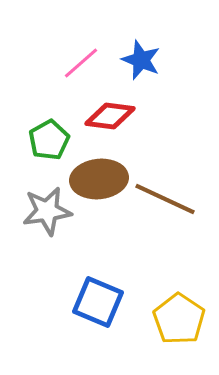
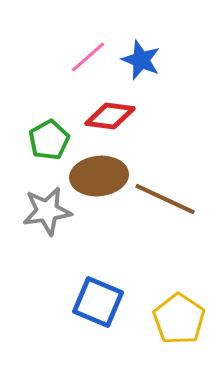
pink line: moved 7 px right, 6 px up
brown ellipse: moved 3 px up
